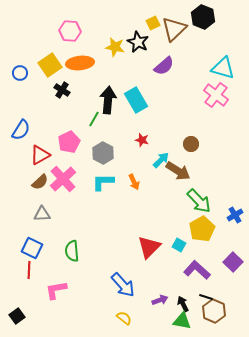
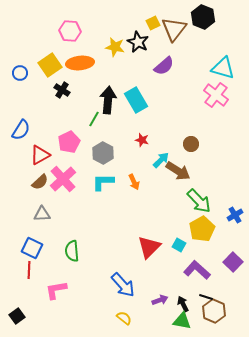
brown triangle at (174, 29): rotated 8 degrees counterclockwise
